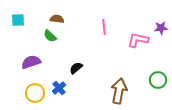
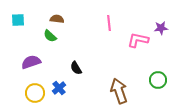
pink line: moved 5 px right, 4 px up
black semicircle: rotated 80 degrees counterclockwise
brown arrow: rotated 30 degrees counterclockwise
